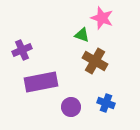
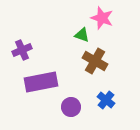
blue cross: moved 3 px up; rotated 18 degrees clockwise
